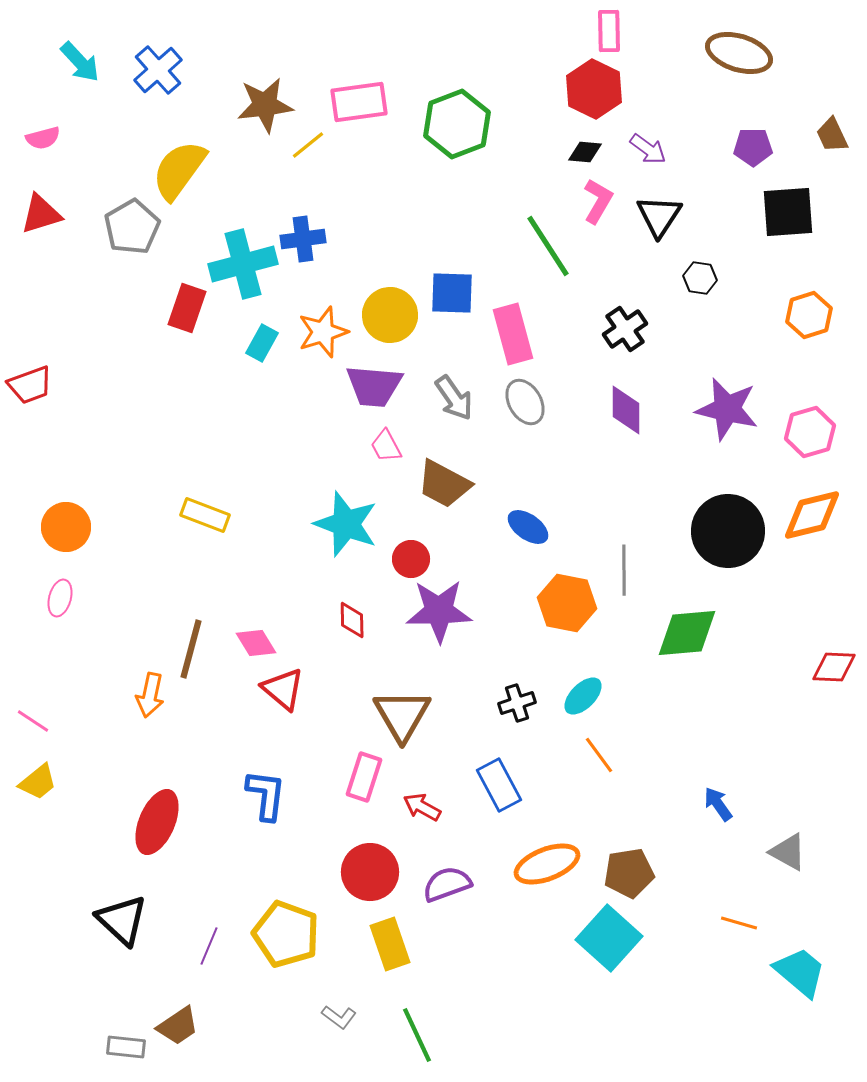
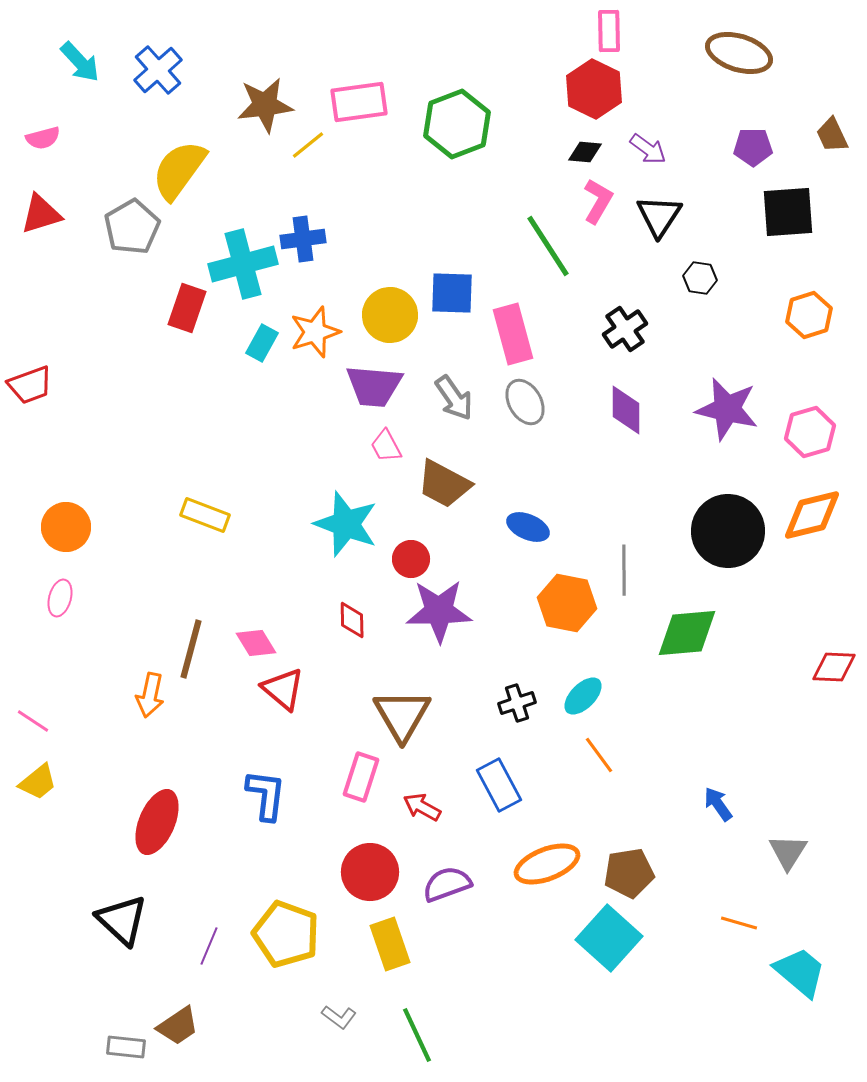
orange star at (323, 332): moved 8 px left
blue ellipse at (528, 527): rotated 12 degrees counterclockwise
pink rectangle at (364, 777): moved 3 px left
gray triangle at (788, 852): rotated 33 degrees clockwise
